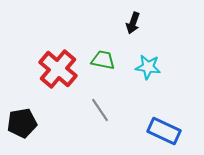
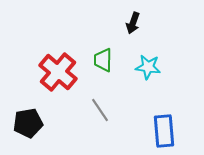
green trapezoid: rotated 100 degrees counterclockwise
red cross: moved 3 px down
black pentagon: moved 6 px right
blue rectangle: rotated 60 degrees clockwise
